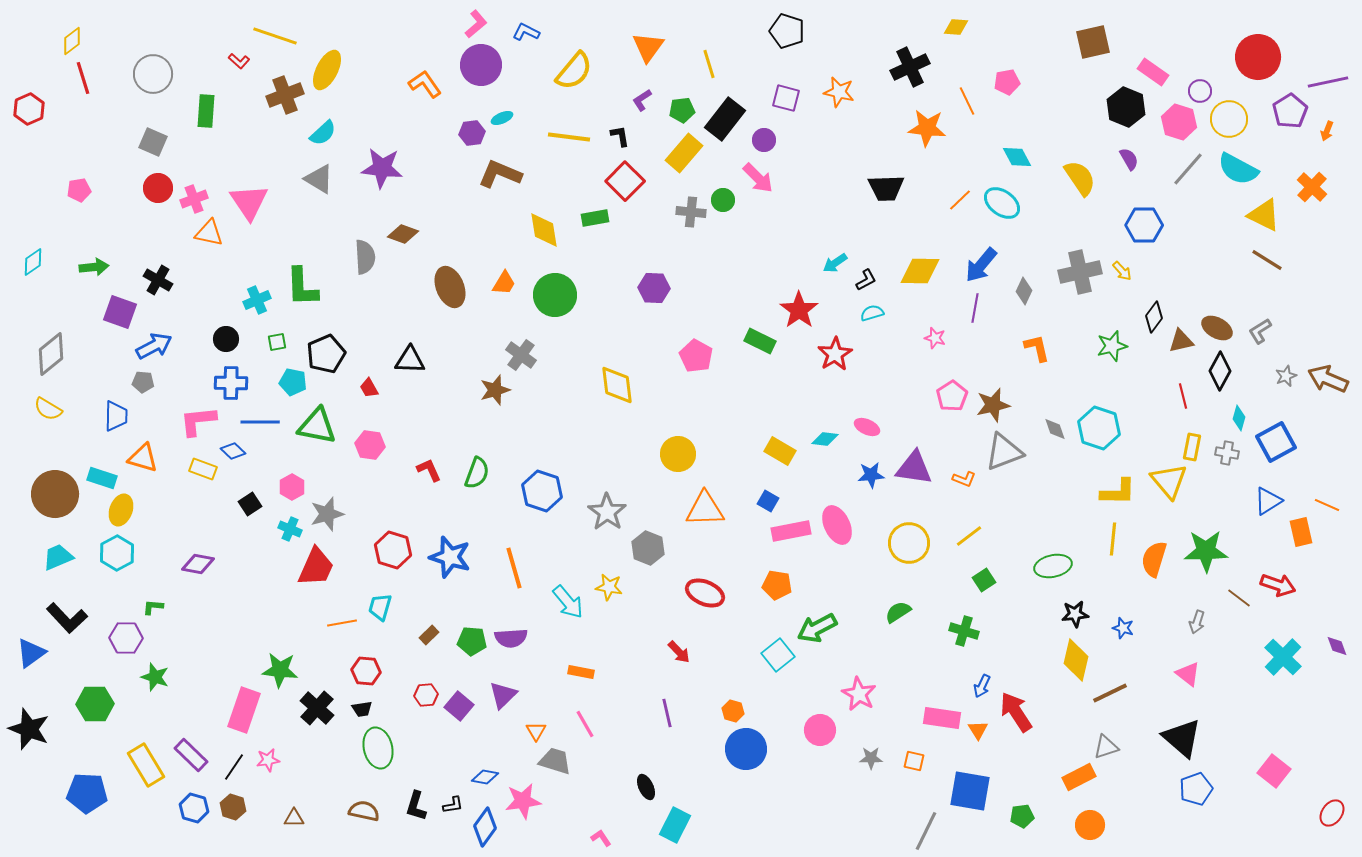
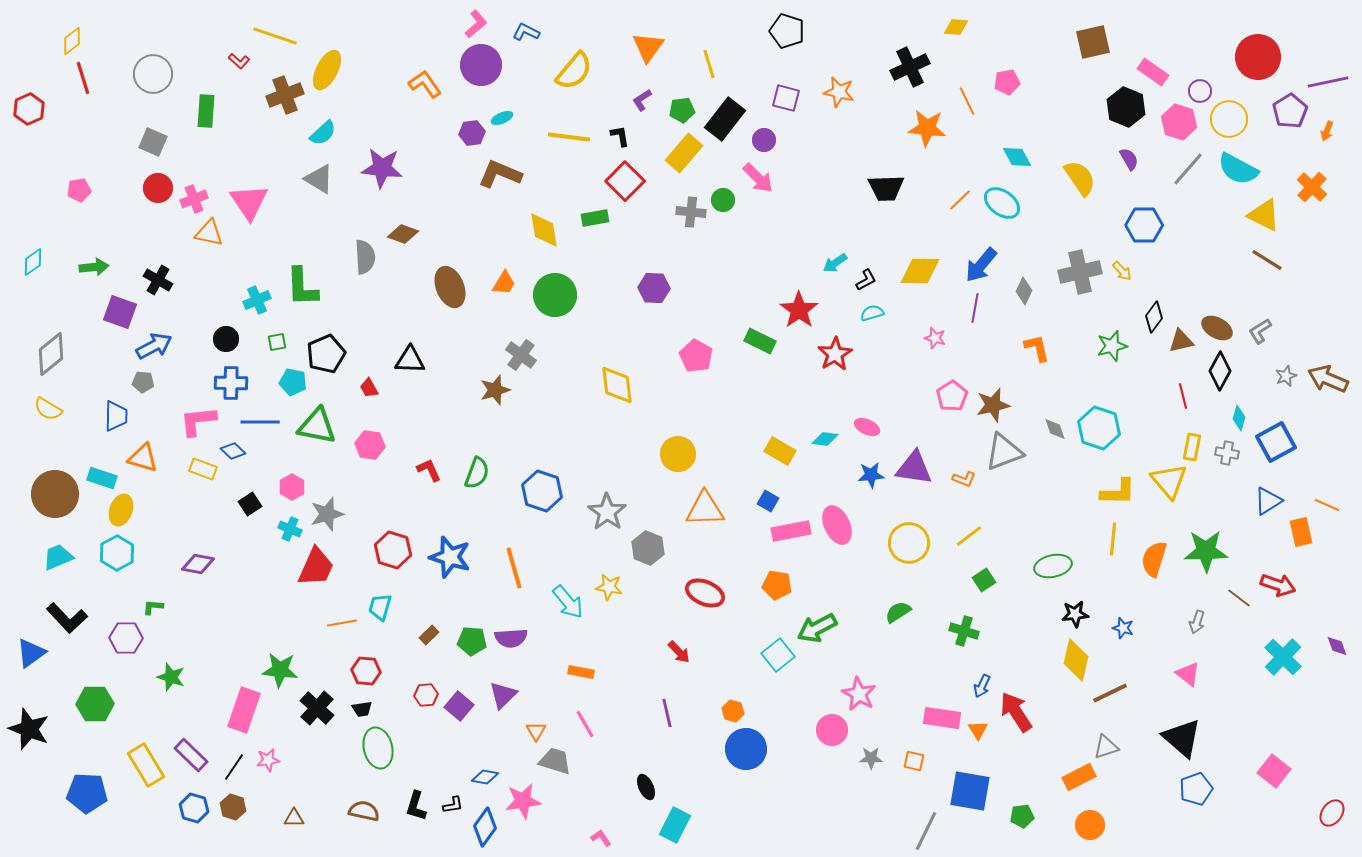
green star at (155, 677): moved 16 px right
pink circle at (820, 730): moved 12 px right
